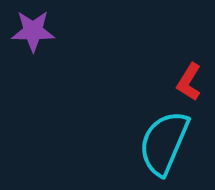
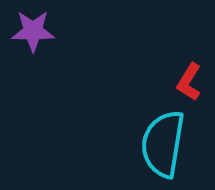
cyan semicircle: moved 1 px left, 1 px down; rotated 14 degrees counterclockwise
